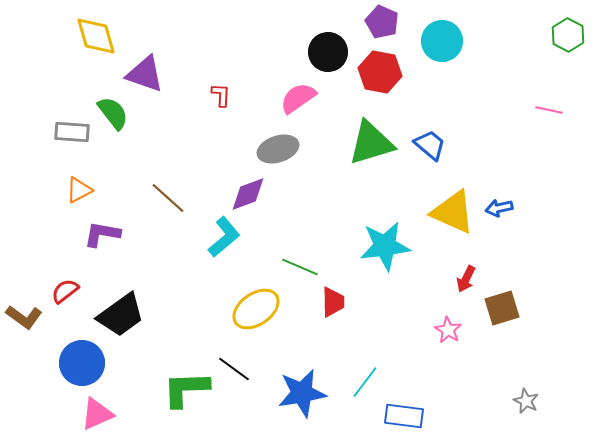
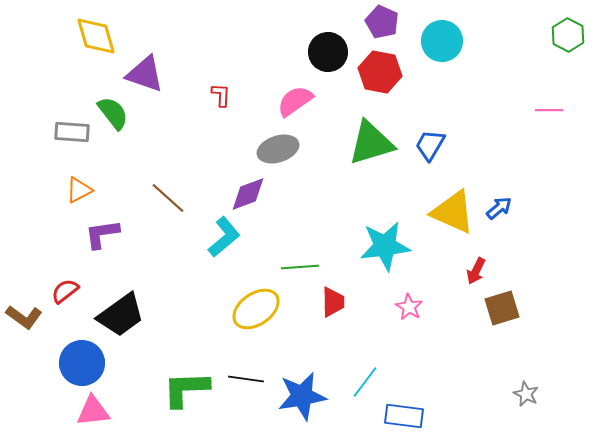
pink semicircle: moved 3 px left, 3 px down
pink line: rotated 12 degrees counterclockwise
blue trapezoid: rotated 100 degrees counterclockwise
blue arrow: rotated 152 degrees clockwise
purple L-shape: rotated 18 degrees counterclockwise
green line: rotated 27 degrees counterclockwise
red arrow: moved 10 px right, 8 px up
pink star: moved 39 px left, 23 px up
black line: moved 12 px right, 10 px down; rotated 28 degrees counterclockwise
blue star: moved 3 px down
gray star: moved 7 px up
pink triangle: moved 4 px left, 3 px up; rotated 18 degrees clockwise
